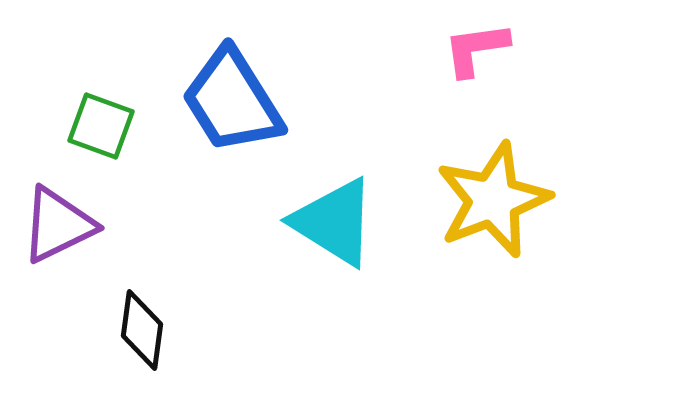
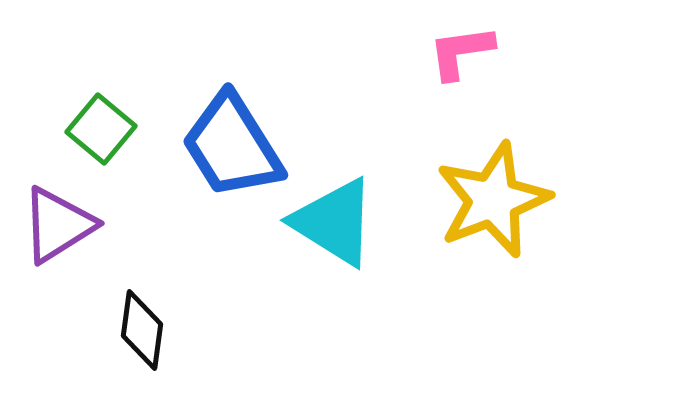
pink L-shape: moved 15 px left, 3 px down
blue trapezoid: moved 45 px down
green square: moved 3 px down; rotated 20 degrees clockwise
purple triangle: rotated 6 degrees counterclockwise
